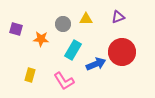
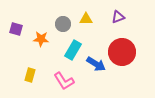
blue arrow: rotated 54 degrees clockwise
